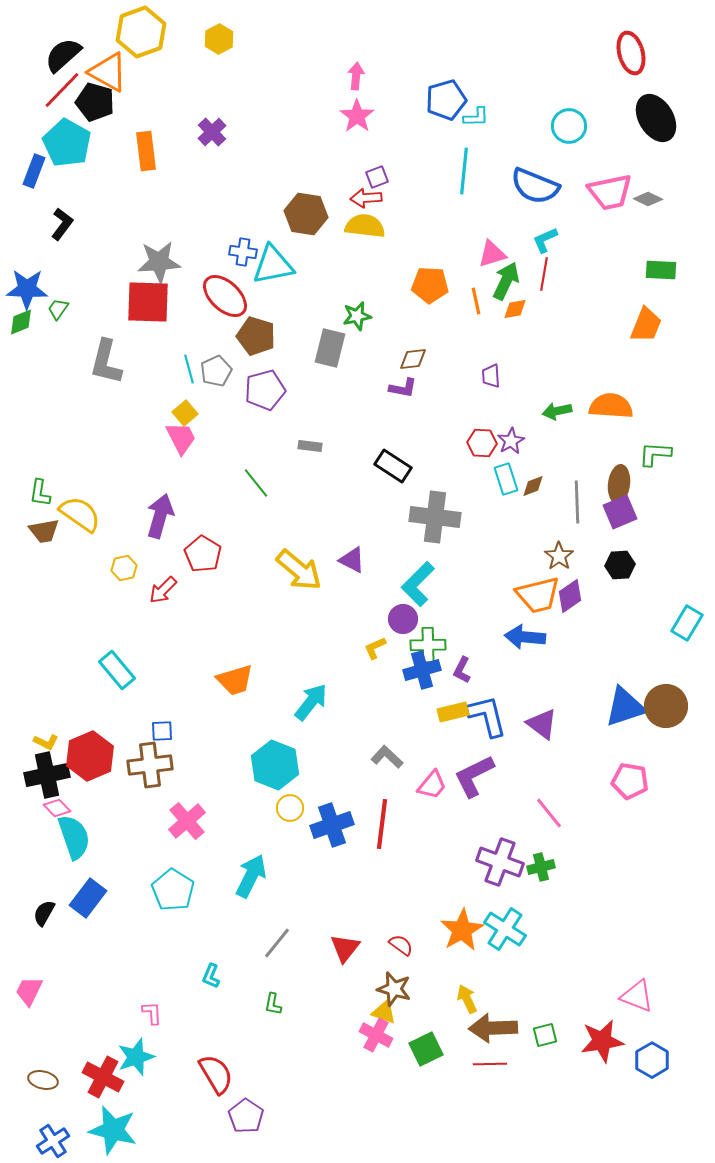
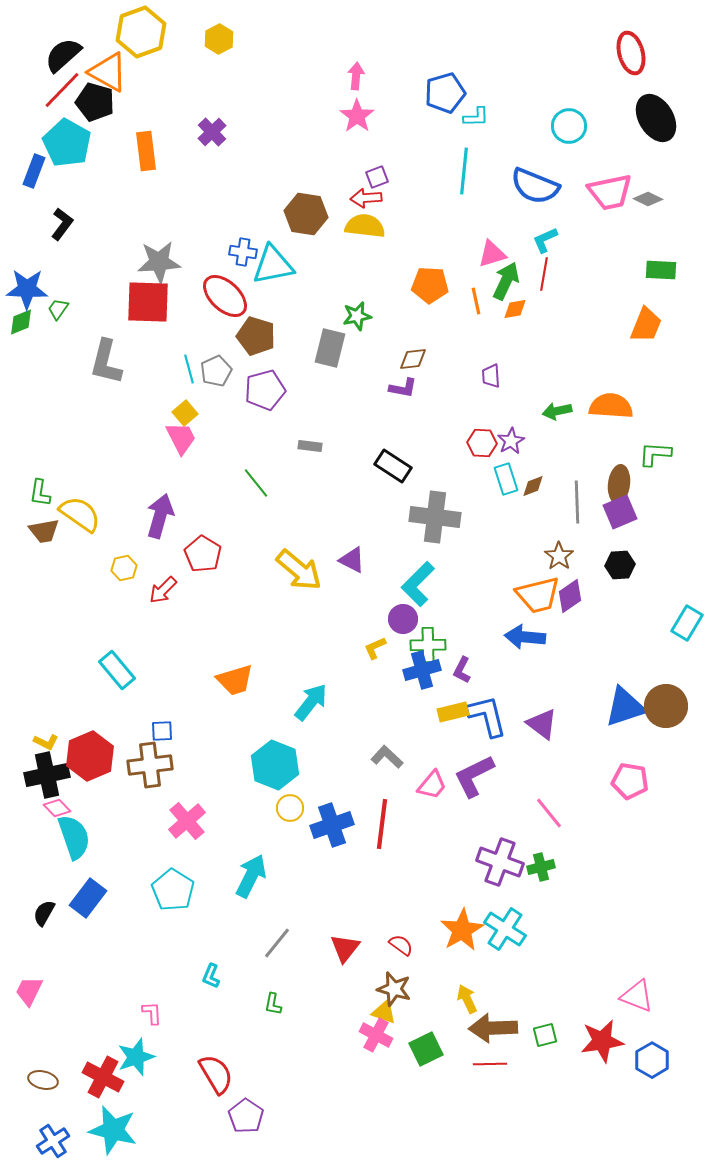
blue pentagon at (446, 100): moved 1 px left, 7 px up
